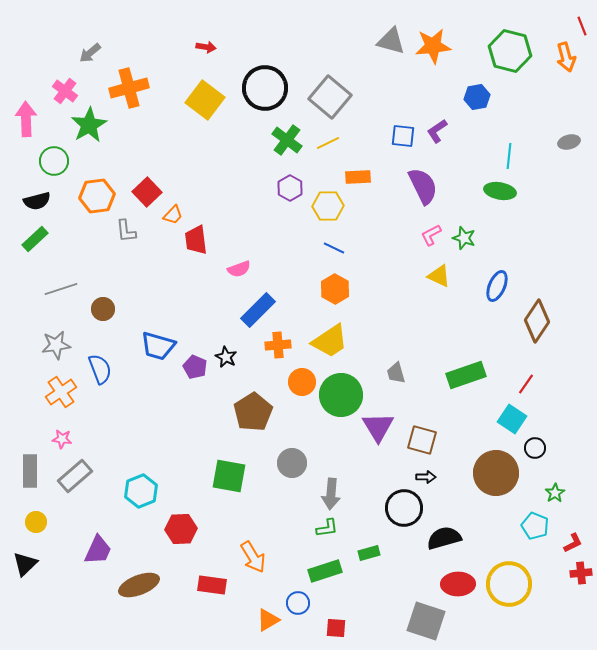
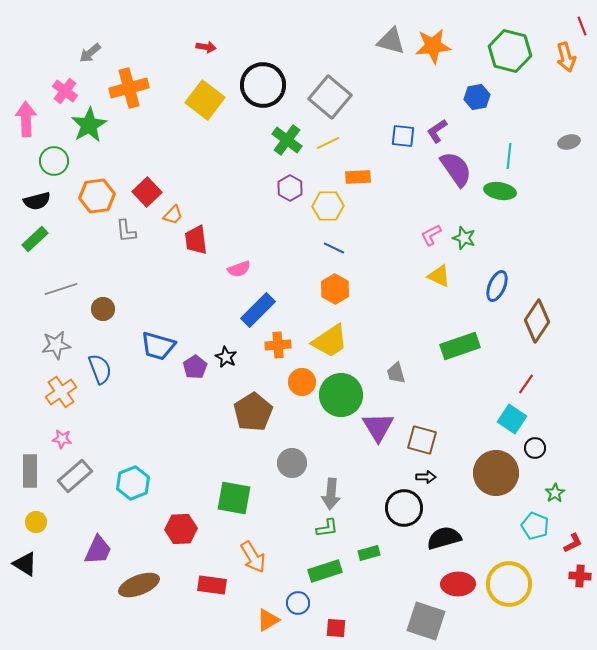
black circle at (265, 88): moved 2 px left, 3 px up
purple semicircle at (423, 186): moved 33 px right, 17 px up; rotated 9 degrees counterclockwise
purple pentagon at (195, 367): rotated 15 degrees clockwise
green rectangle at (466, 375): moved 6 px left, 29 px up
green square at (229, 476): moved 5 px right, 22 px down
cyan hexagon at (141, 491): moved 8 px left, 8 px up
black triangle at (25, 564): rotated 44 degrees counterclockwise
red cross at (581, 573): moved 1 px left, 3 px down; rotated 10 degrees clockwise
